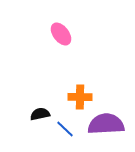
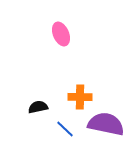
pink ellipse: rotated 15 degrees clockwise
black semicircle: moved 2 px left, 7 px up
purple semicircle: rotated 15 degrees clockwise
